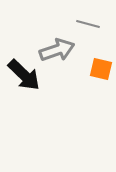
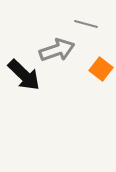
gray line: moved 2 px left
orange square: rotated 25 degrees clockwise
